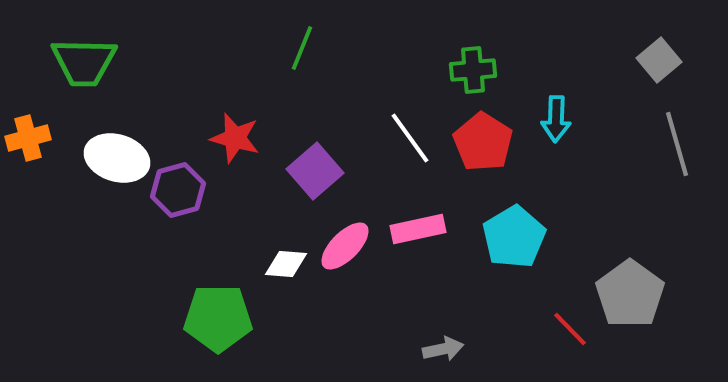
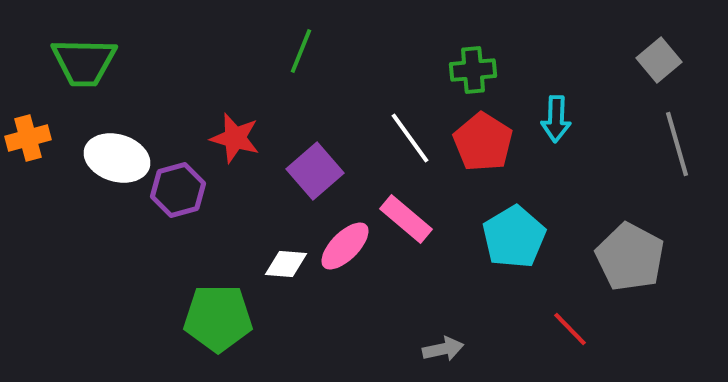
green line: moved 1 px left, 3 px down
pink rectangle: moved 12 px left, 10 px up; rotated 52 degrees clockwise
gray pentagon: moved 37 px up; rotated 8 degrees counterclockwise
